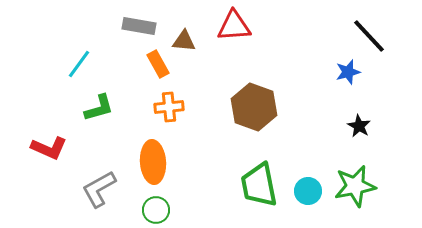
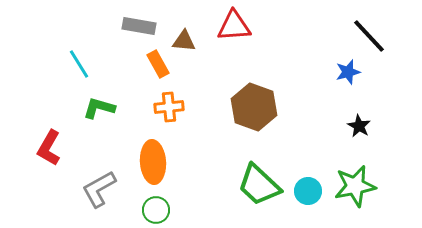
cyan line: rotated 68 degrees counterclockwise
green L-shape: rotated 148 degrees counterclockwise
red L-shape: rotated 96 degrees clockwise
green trapezoid: rotated 36 degrees counterclockwise
